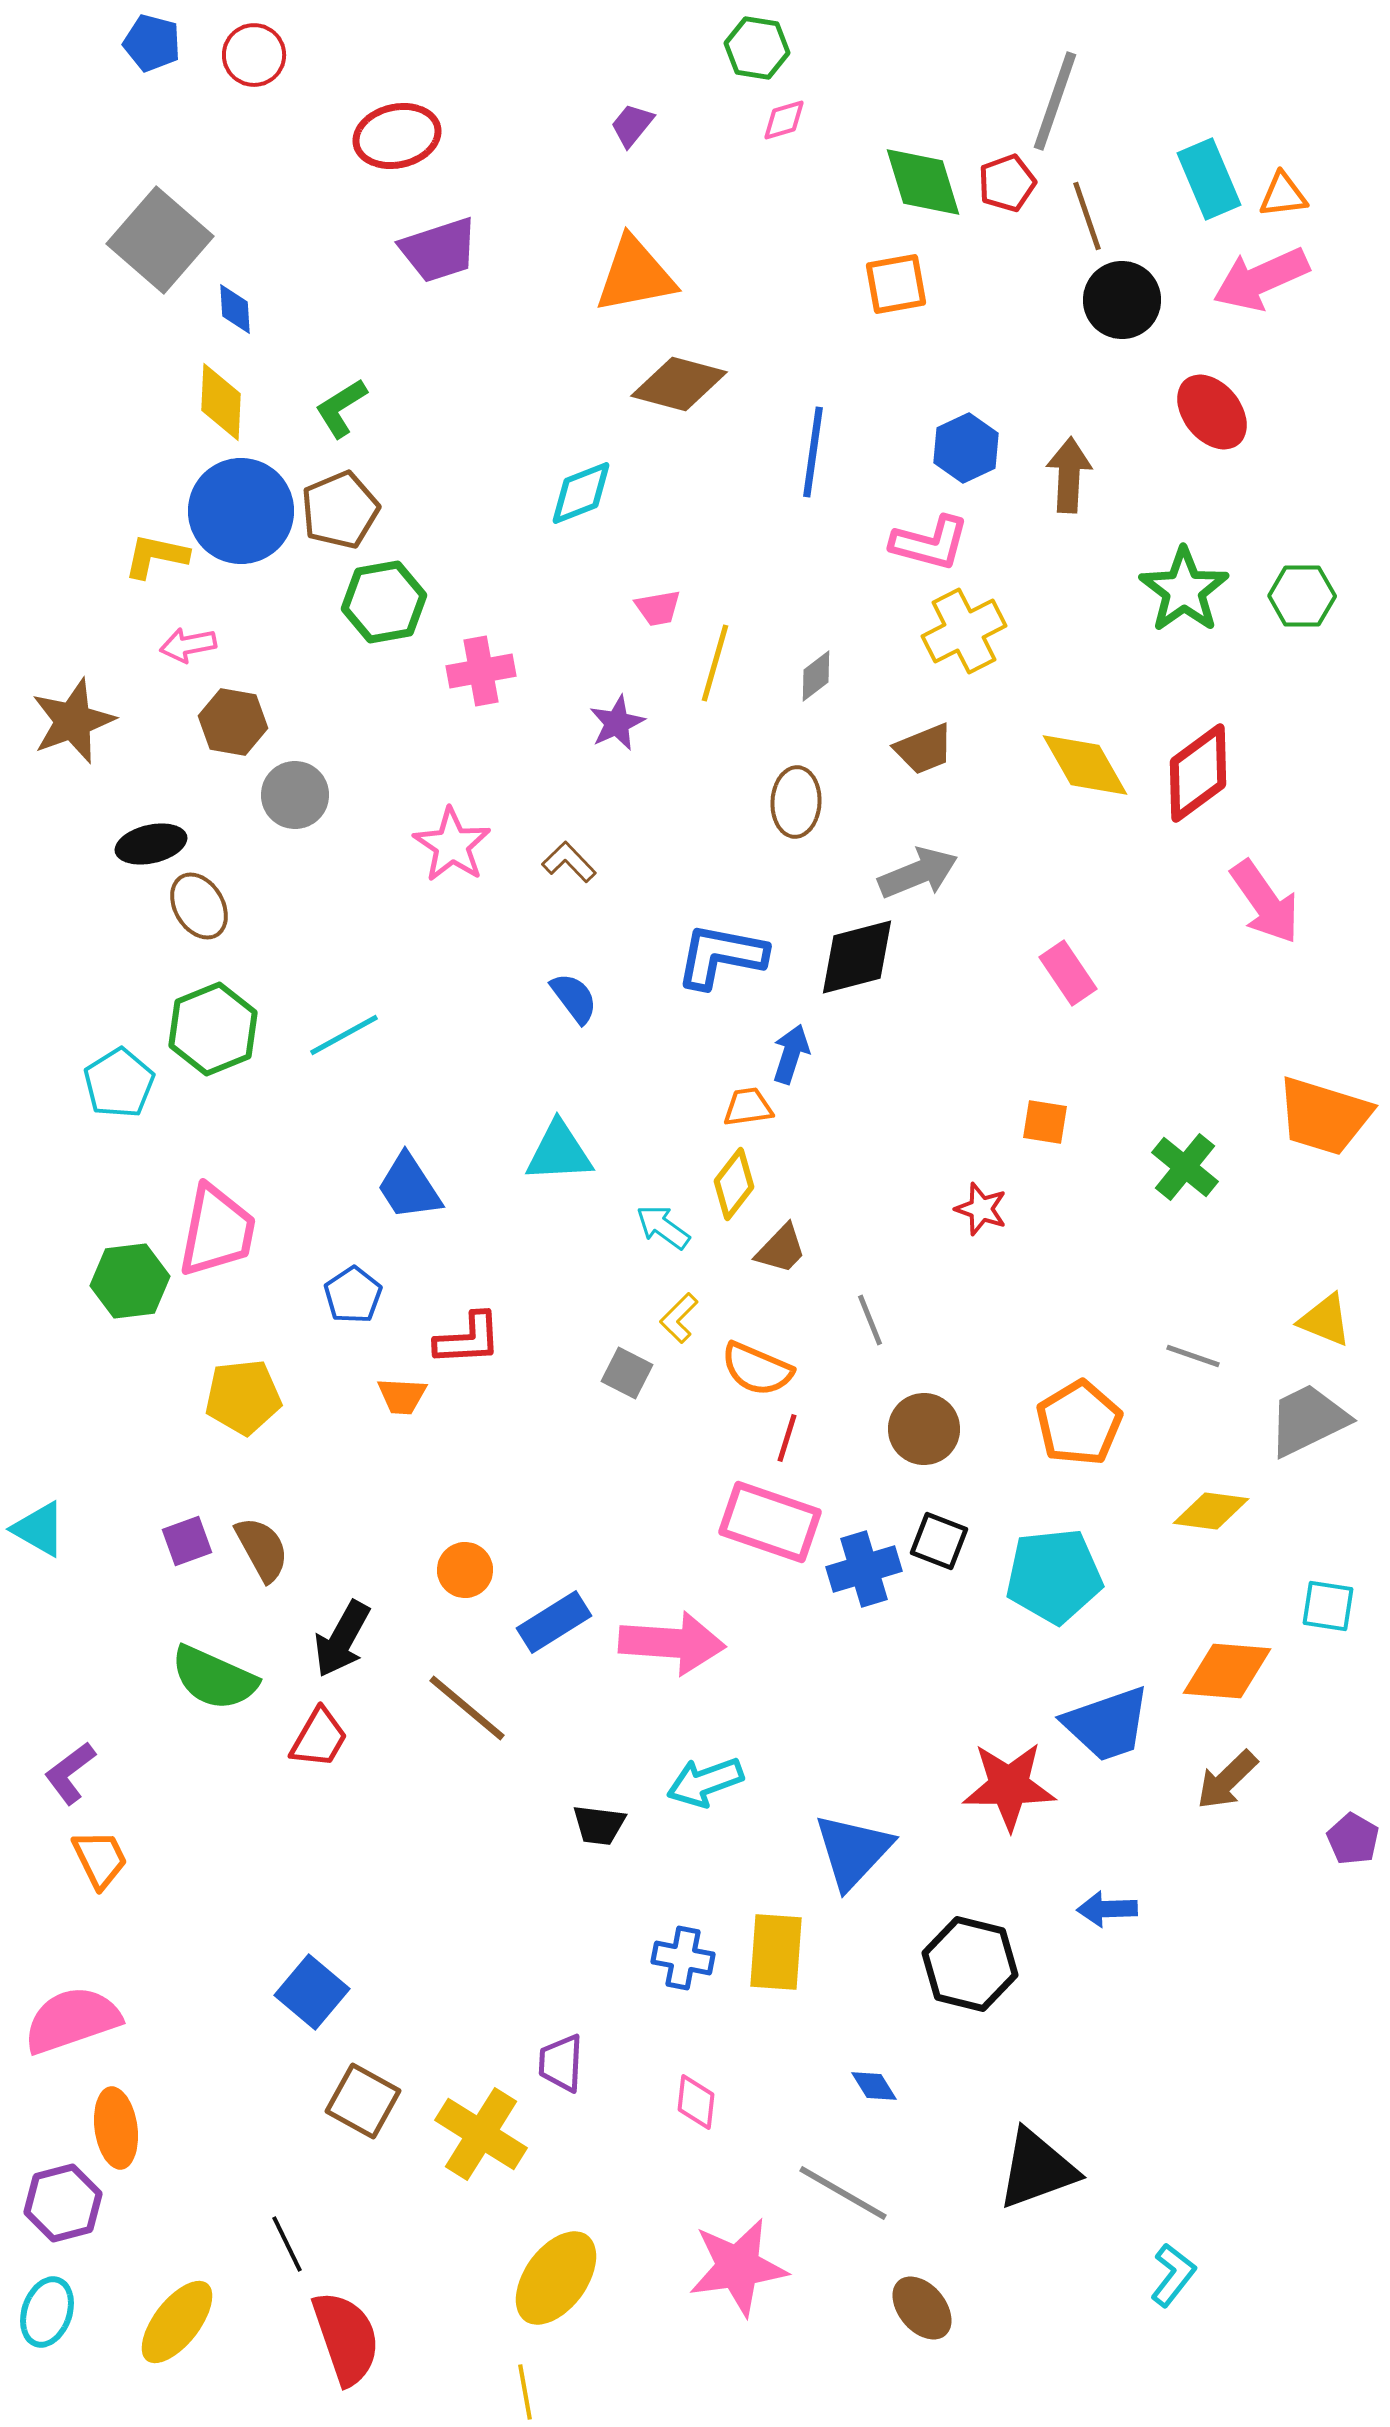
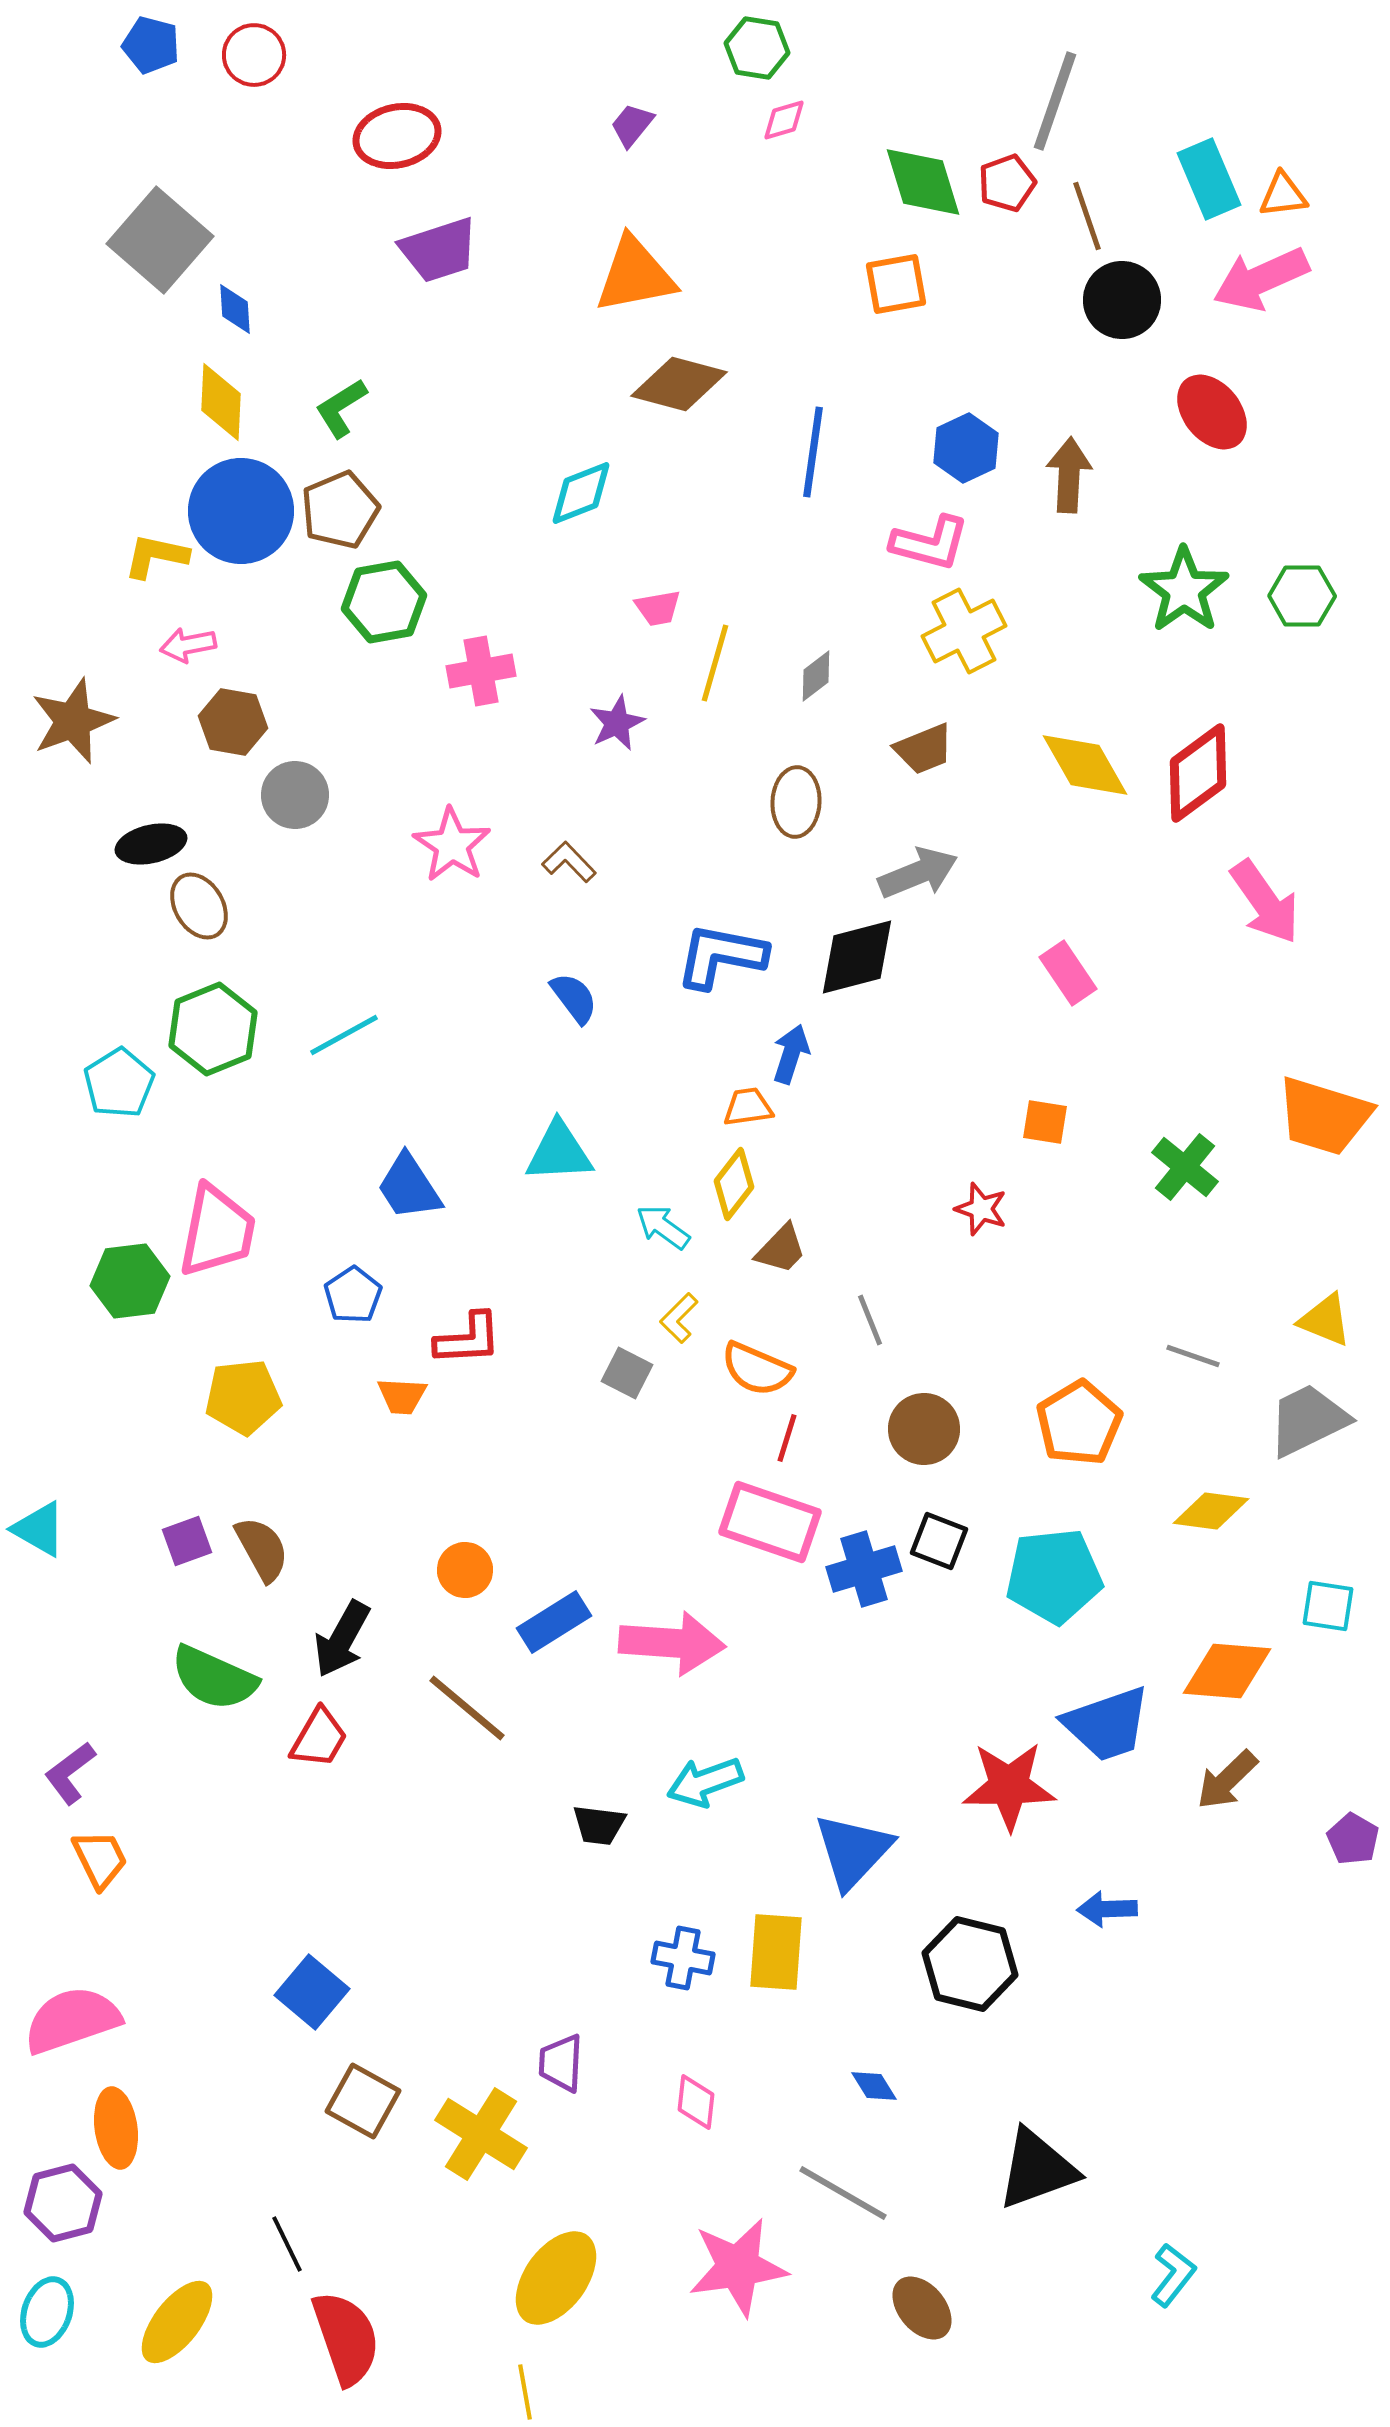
blue pentagon at (152, 43): moved 1 px left, 2 px down
